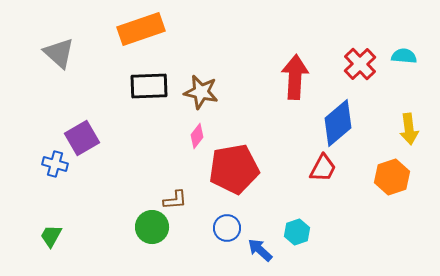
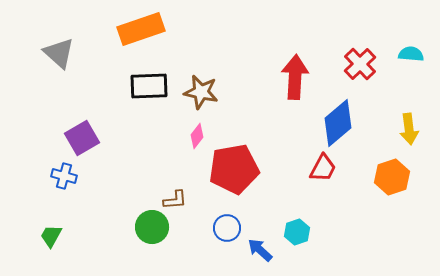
cyan semicircle: moved 7 px right, 2 px up
blue cross: moved 9 px right, 12 px down
